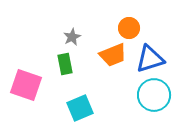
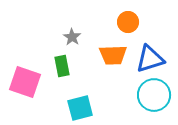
orange circle: moved 1 px left, 6 px up
gray star: rotated 12 degrees counterclockwise
orange trapezoid: rotated 20 degrees clockwise
green rectangle: moved 3 px left, 2 px down
pink square: moved 1 px left, 3 px up
cyan square: rotated 8 degrees clockwise
